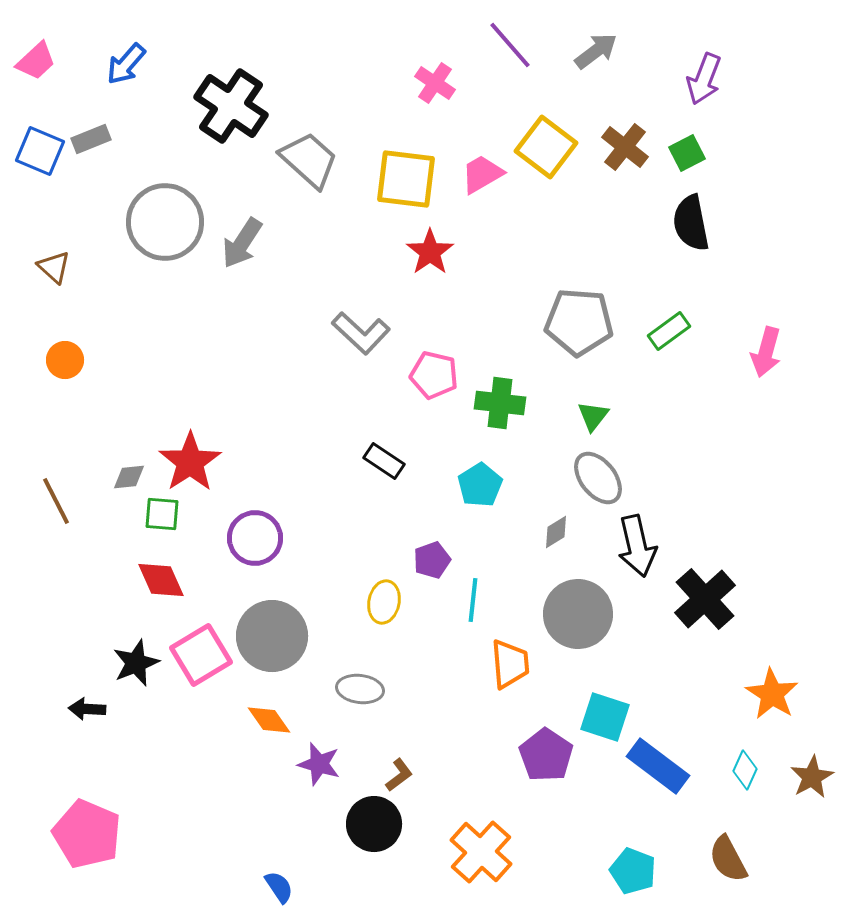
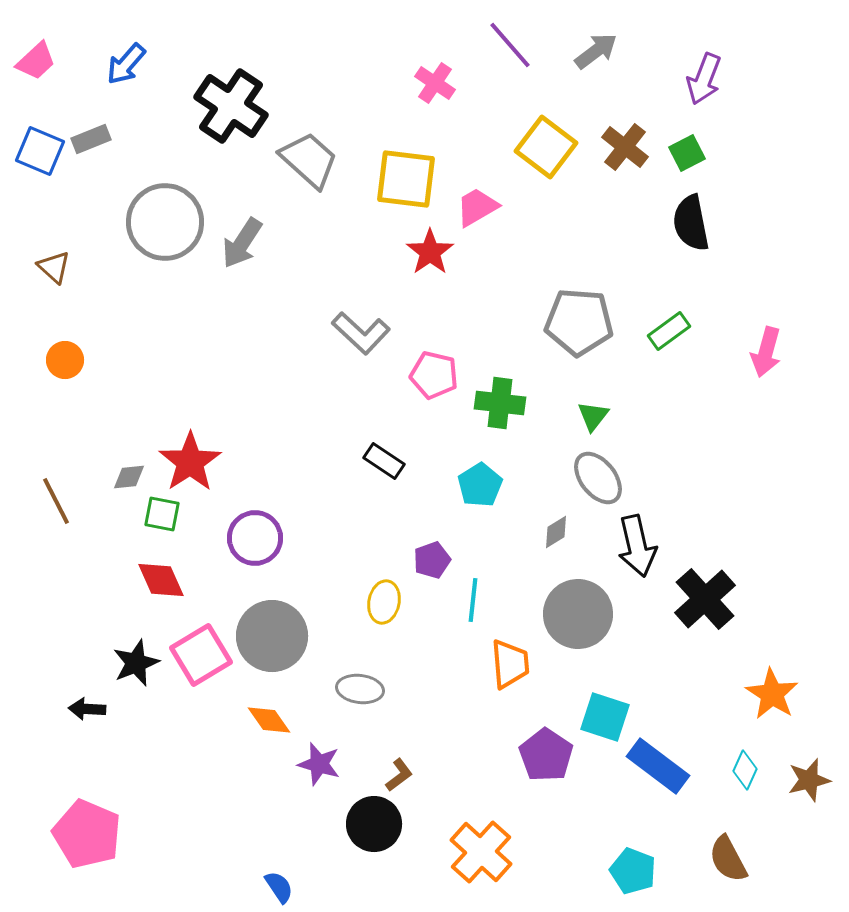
pink trapezoid at (482, 174): moved 5 px left, 33 px down
green square at (162, 514): rotated 6 degrees clockwise
brown star at (812, 777): moved 3 px left, 3 px down; rotated 15 degrees clockwise
